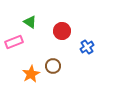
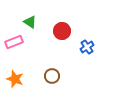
brown circle: moved 1 px left, 10 px down
orange star: moved 16 px left, 5 px down; rotated 24 degrees counterclockwise
